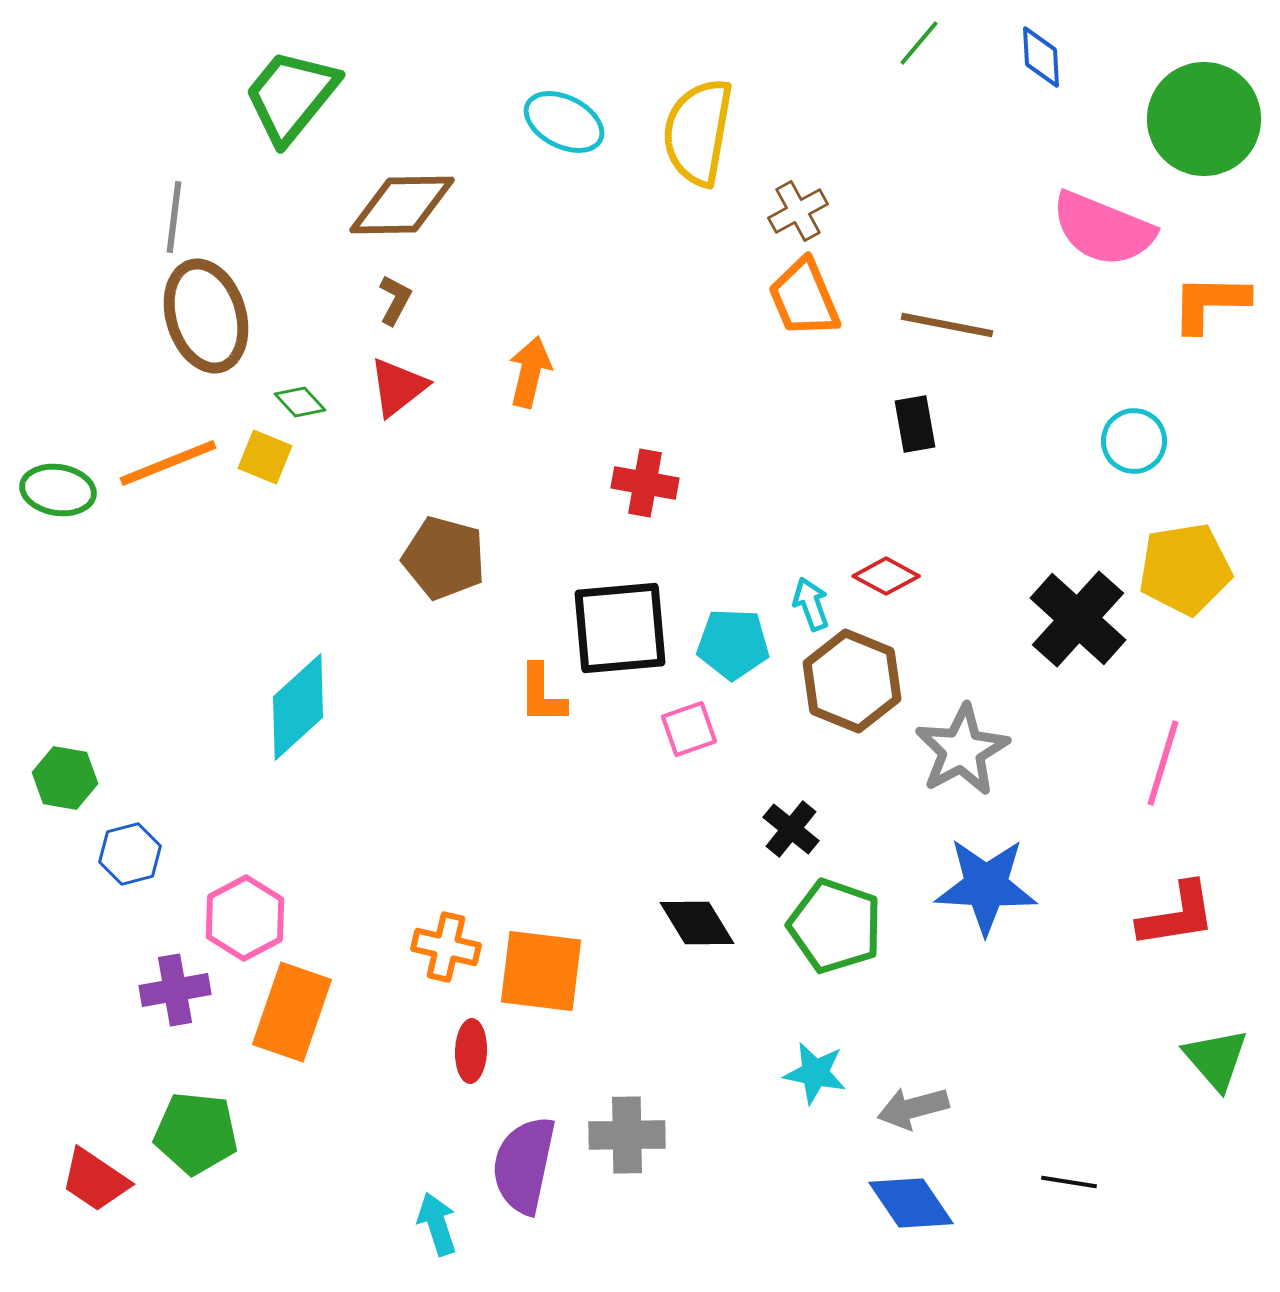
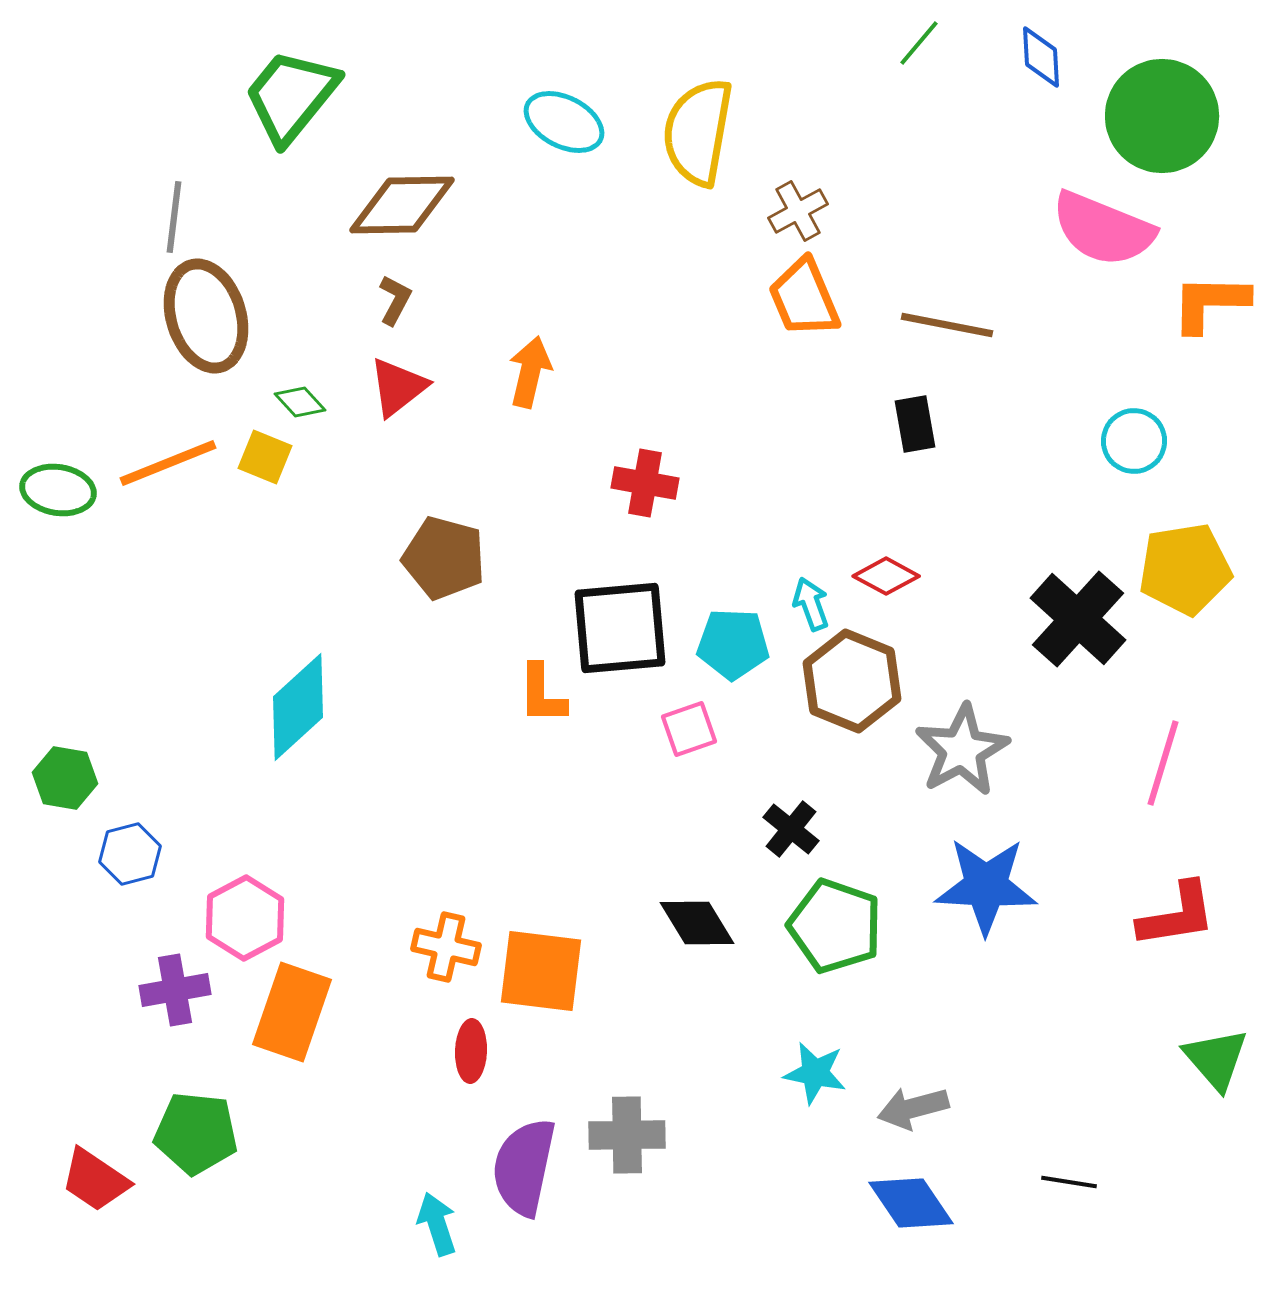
green circle at (1204, 119): moved 42 px left, 3 px up
purple semicircle at (524, 1165): moved 2 px down
